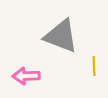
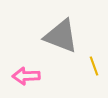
yellow line: rotated 18 degrees counterclockwise
